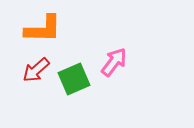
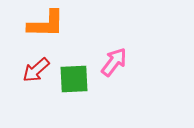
orange L-shape: moved 3 px right, 5 px up
green square: rotated 20 degrees clockwise
